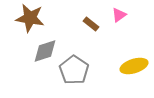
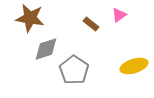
gray diamond: moved 1 px right, 2 px up
